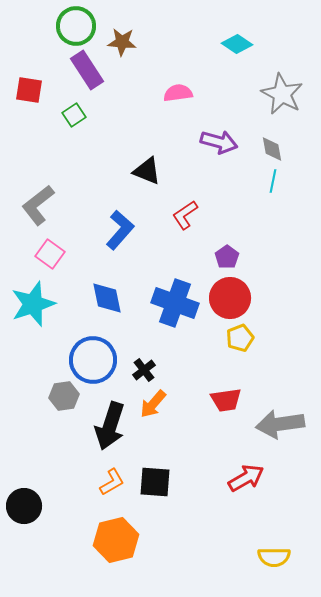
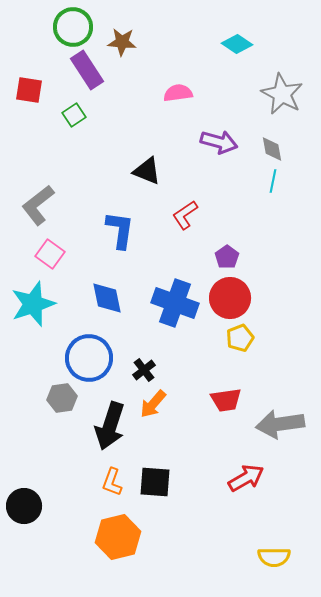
green circle: moved 3 px left, 1 px down
blue L-shape: rotated 33 degrees counterclockwise
blue circle: moved 4 px left, 2 px up
gray hexagon: moved 2 px left, 2 px down
orange L-shape: rotated 140 degrees clockwise
orange hexagon: moved 2 px right, 3 px up
